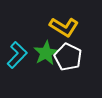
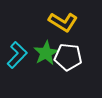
yellow L-shape: moved 1 px left, 5 px up
white pentagon: rotated 20 degrees counterclockwise
